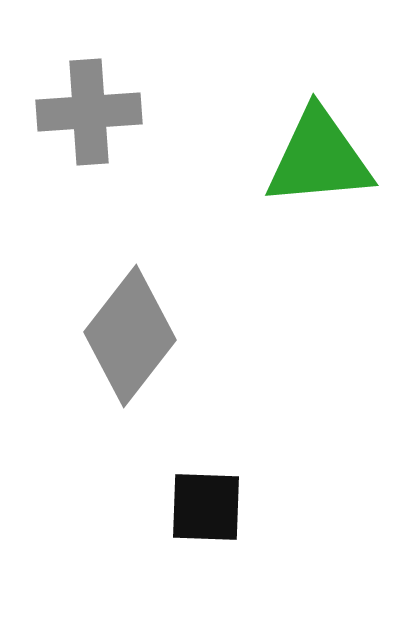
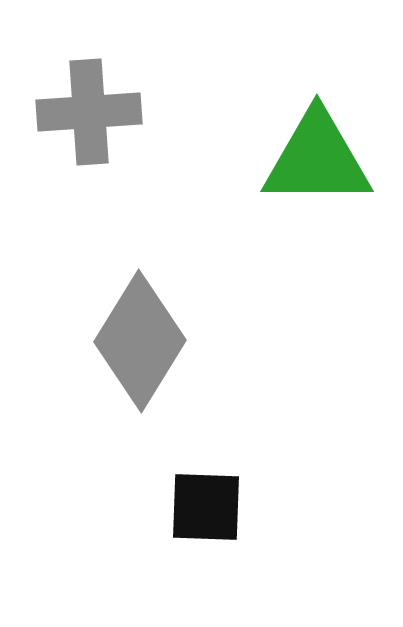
green triangle: moved 2 px left, 1 px down; rotated 5 degrees clockwise
gray diamond: moved 10 px right, 5 px down; rotated 6 degrees counterclockwise
